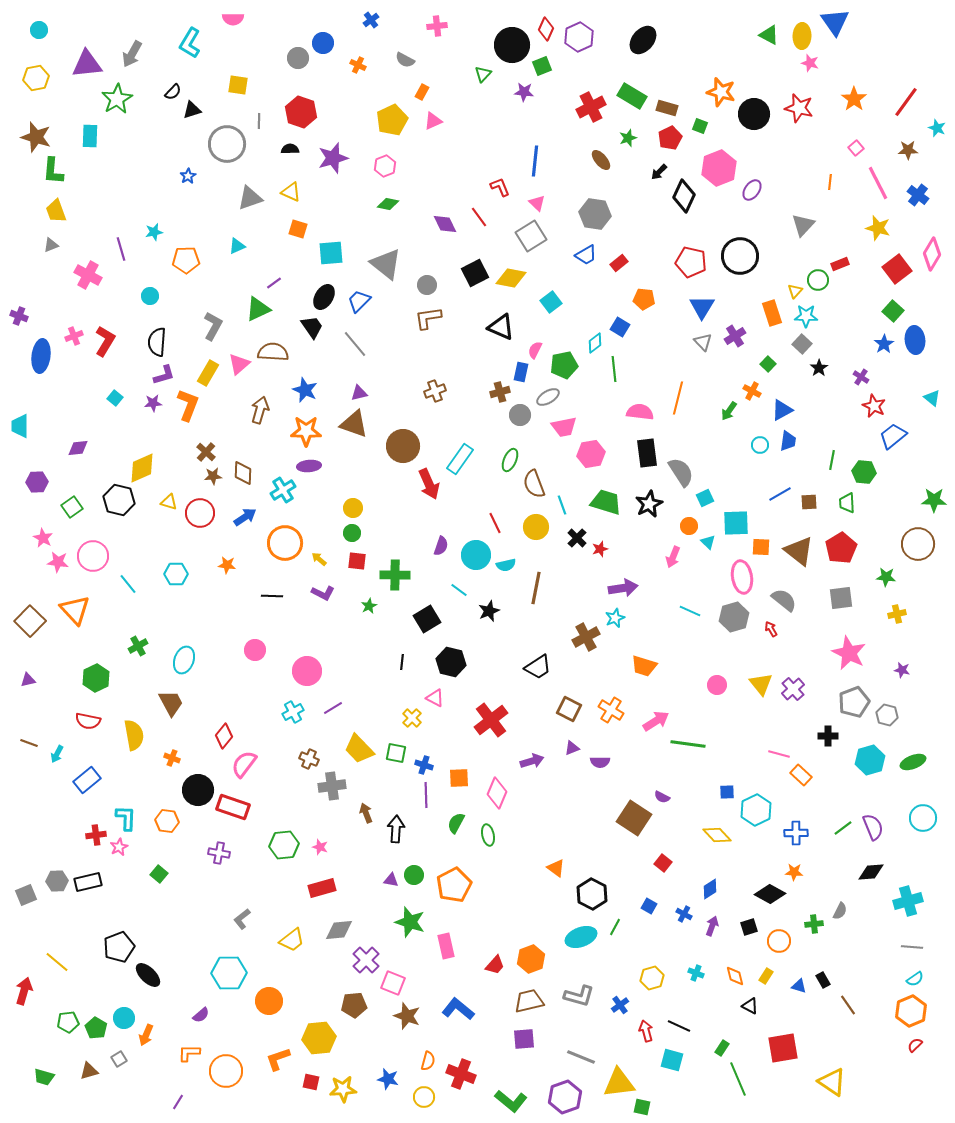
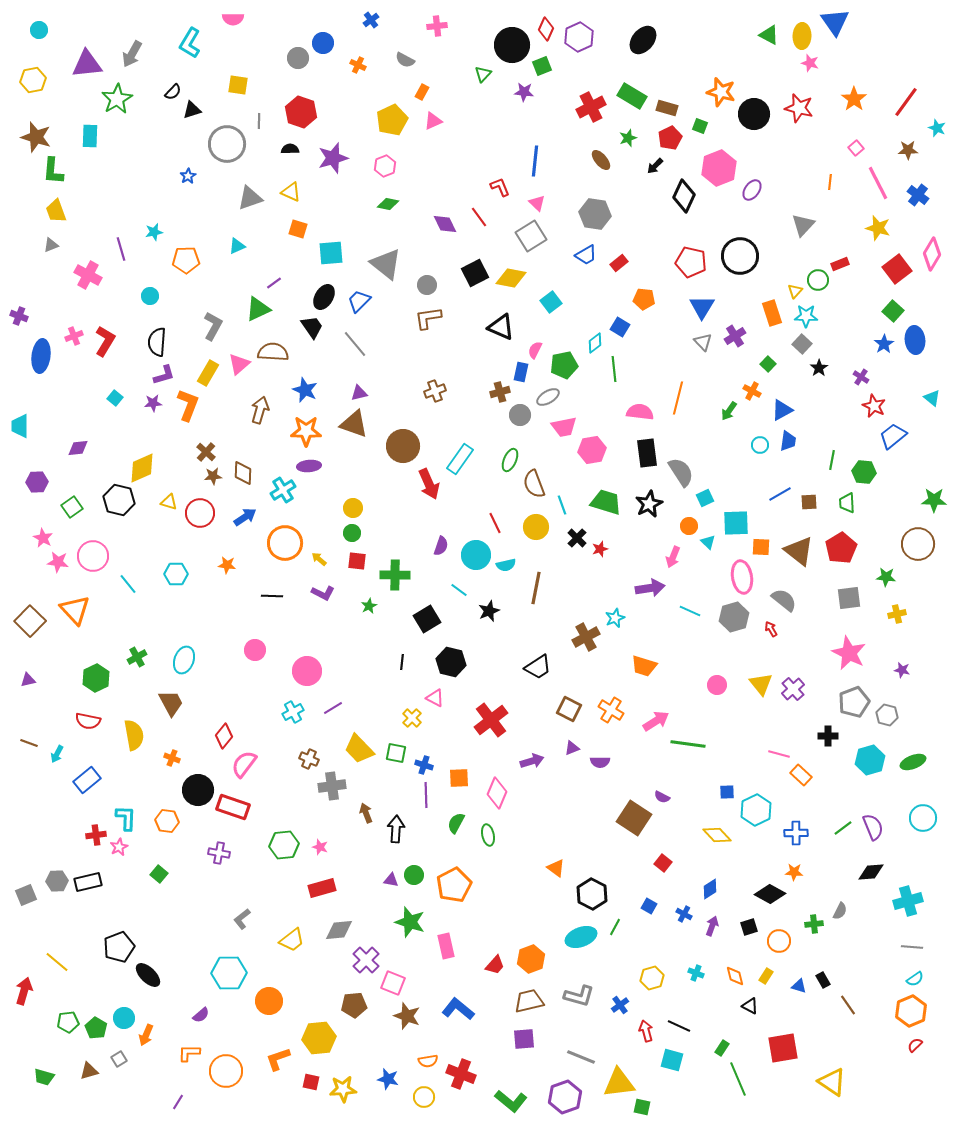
yellow hexagon at (36, 78): moved 3 px left, 2 px down
black arrow at (659, 172): moved 4 px left, 6 px up
pink hexagon at (591, 454): moved 1 px right, 4 px up
purple arrow at (623, 588): moved 27 px right
gray square at (841, 598): moved 8 px right
green cross at (138, 646): moved 1 px left, 11 px down
orange semicircle at (428, 1061): rotated 66 degrees clockwise
